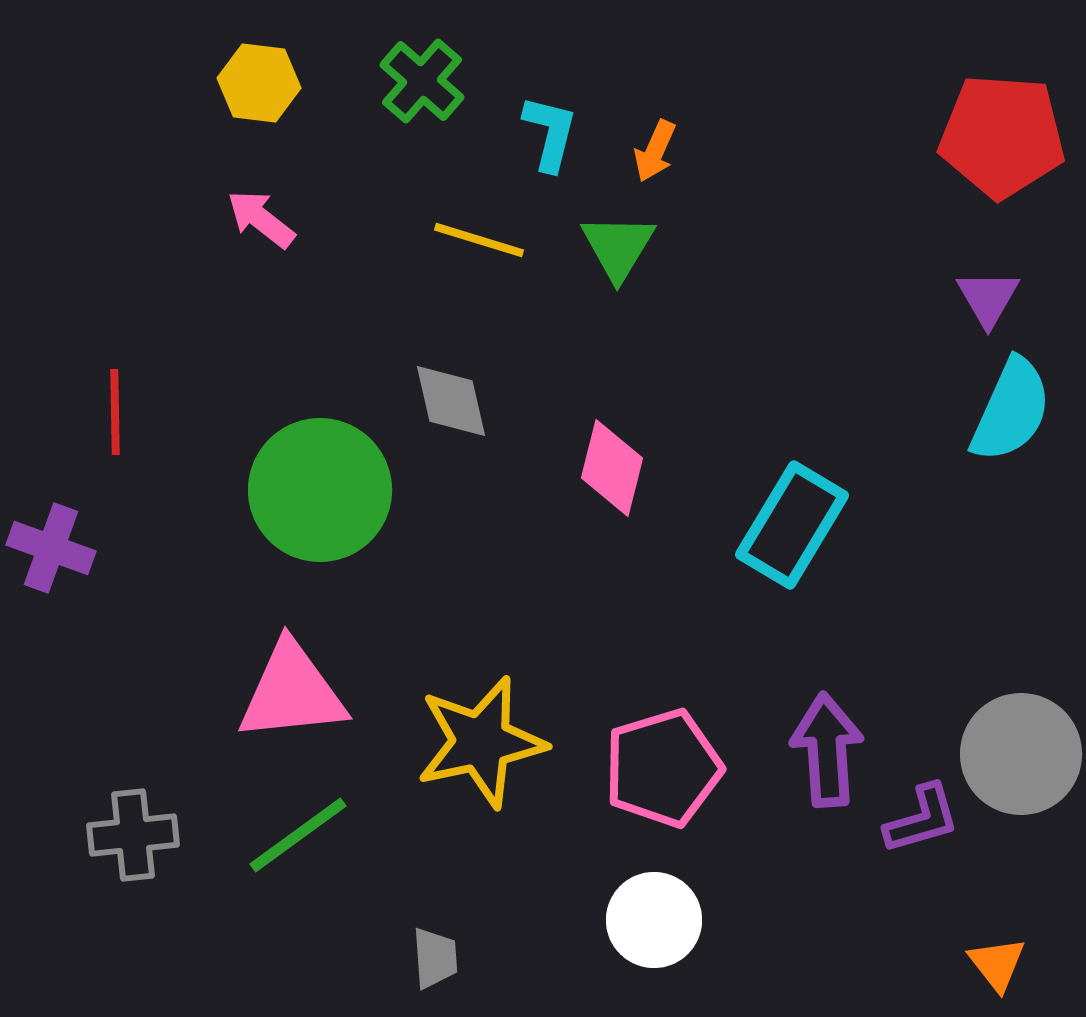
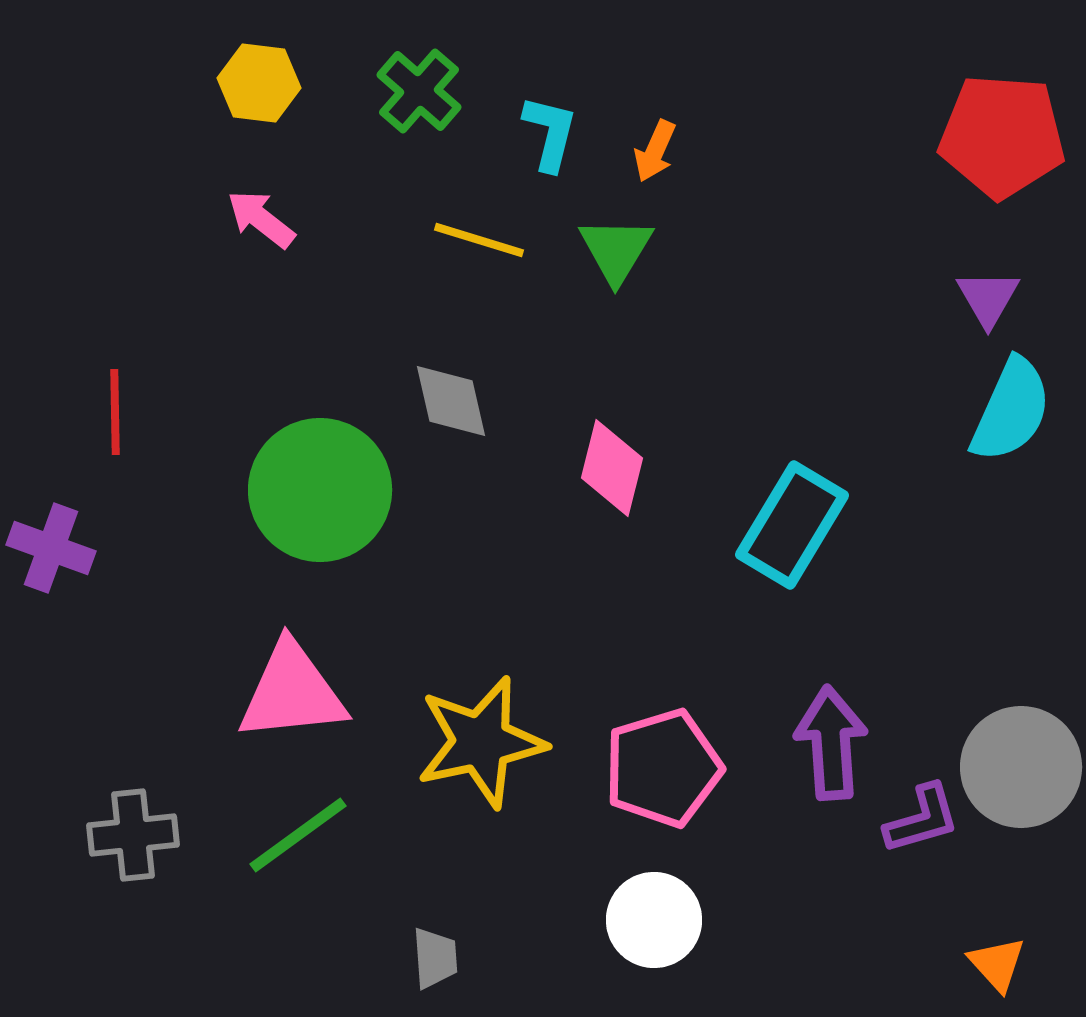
green cross: moved 3 px left, 10 px down
green triangle: moved 2 px left, 3 px down
purple arrow: moved 4 px right, 7 px up
gray circle: moved 13 px down
orange triangle: rotated 4 degrees counterclockwise
